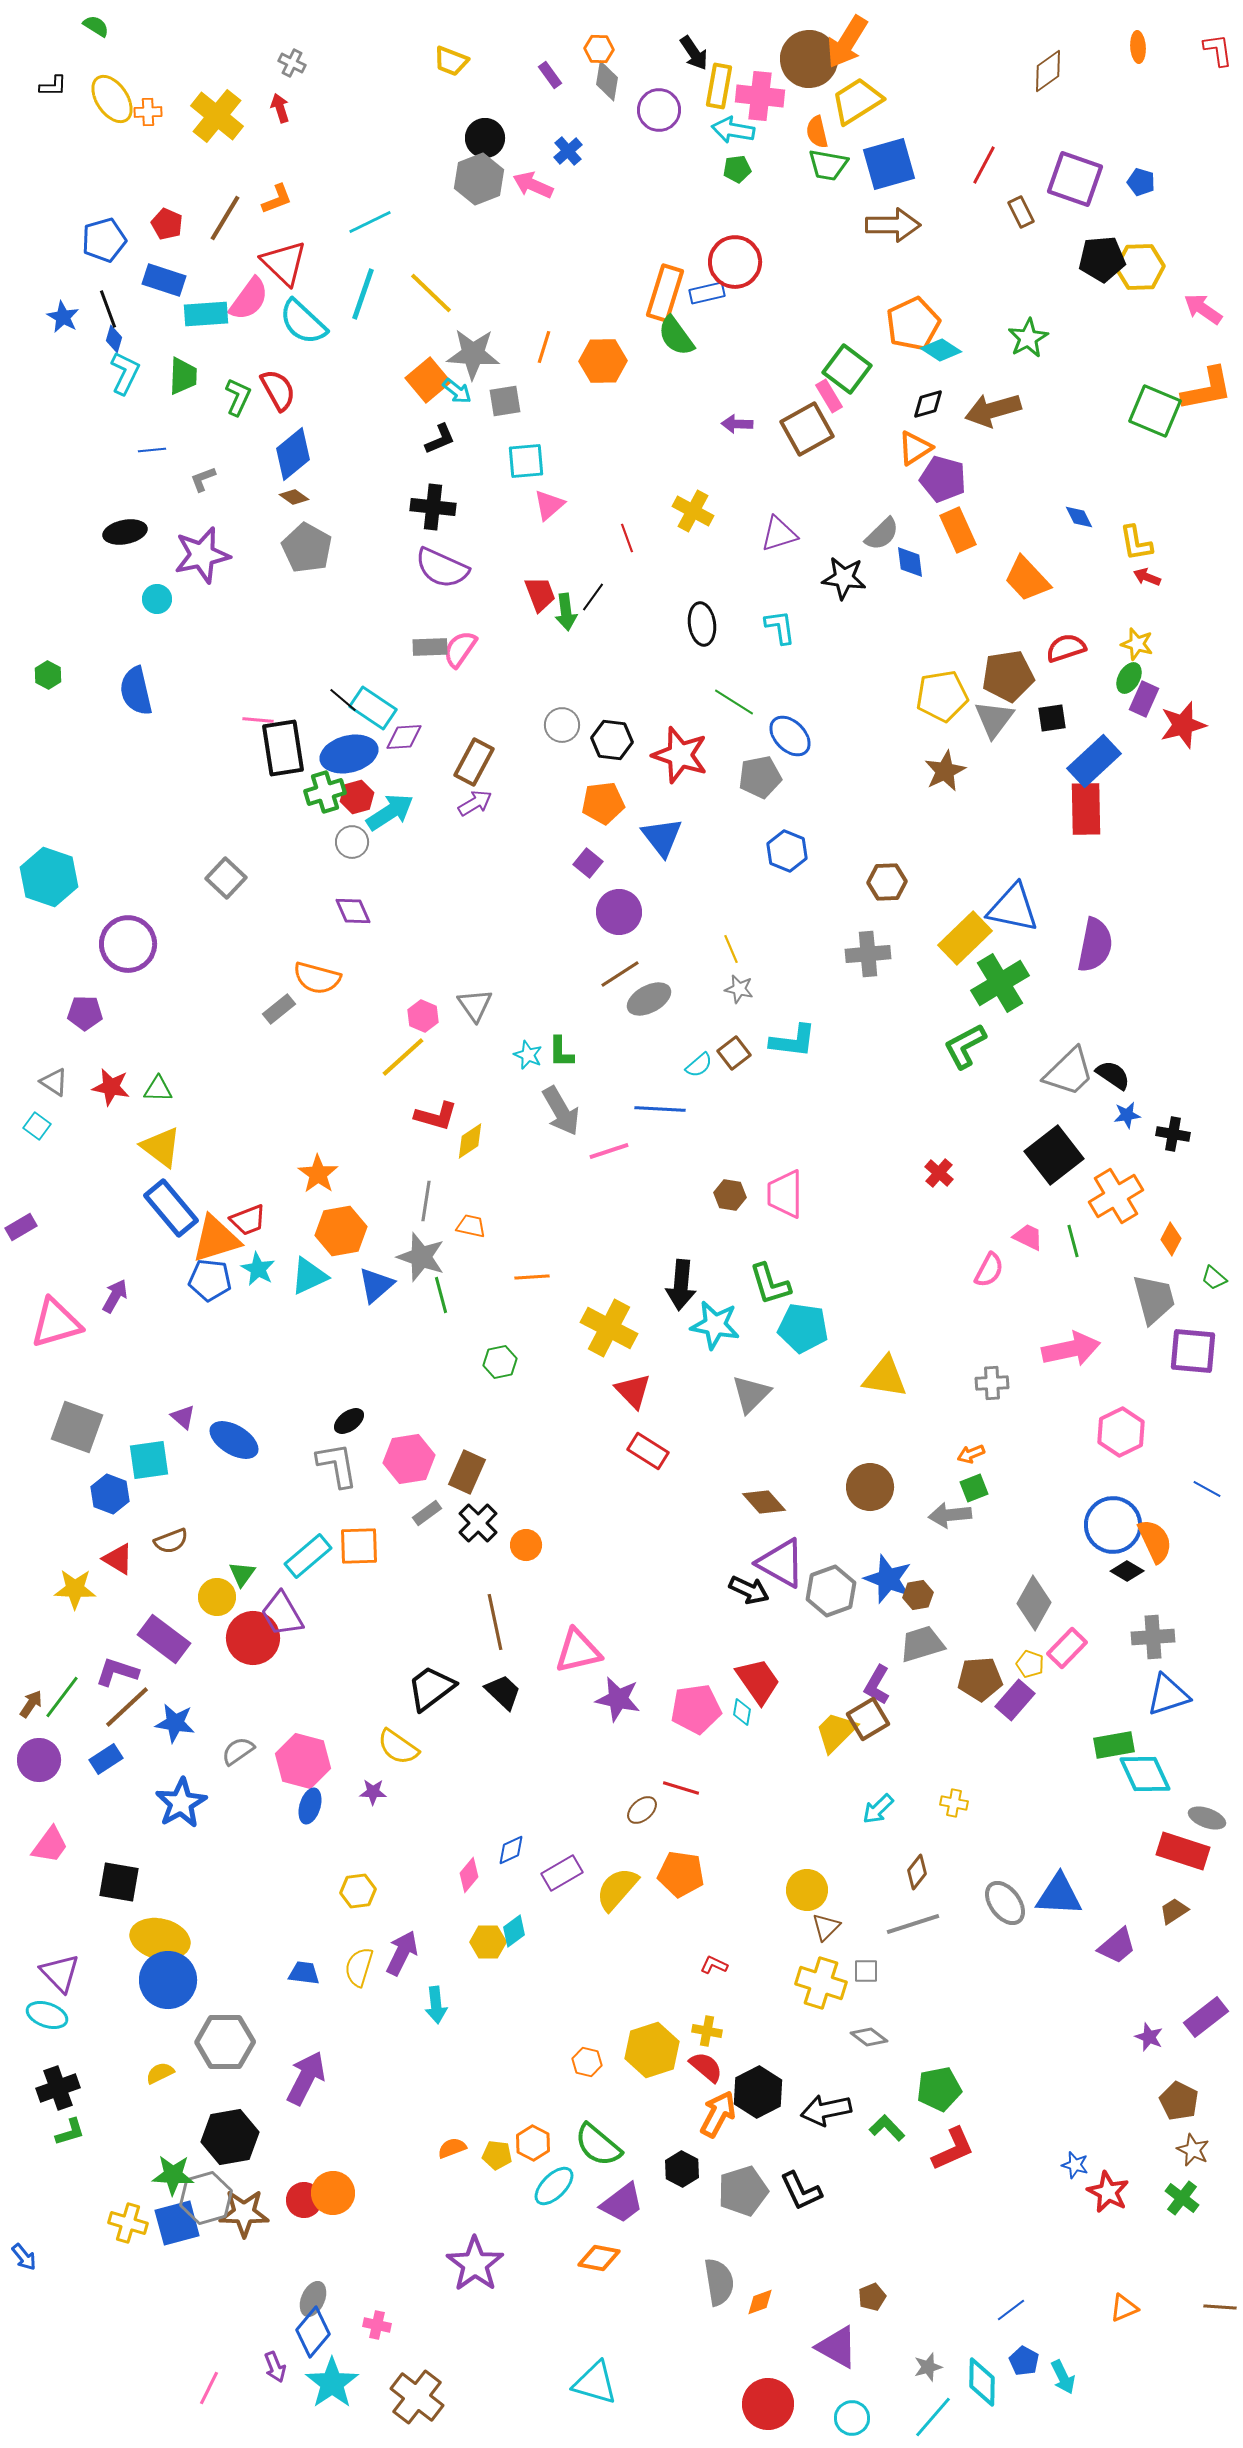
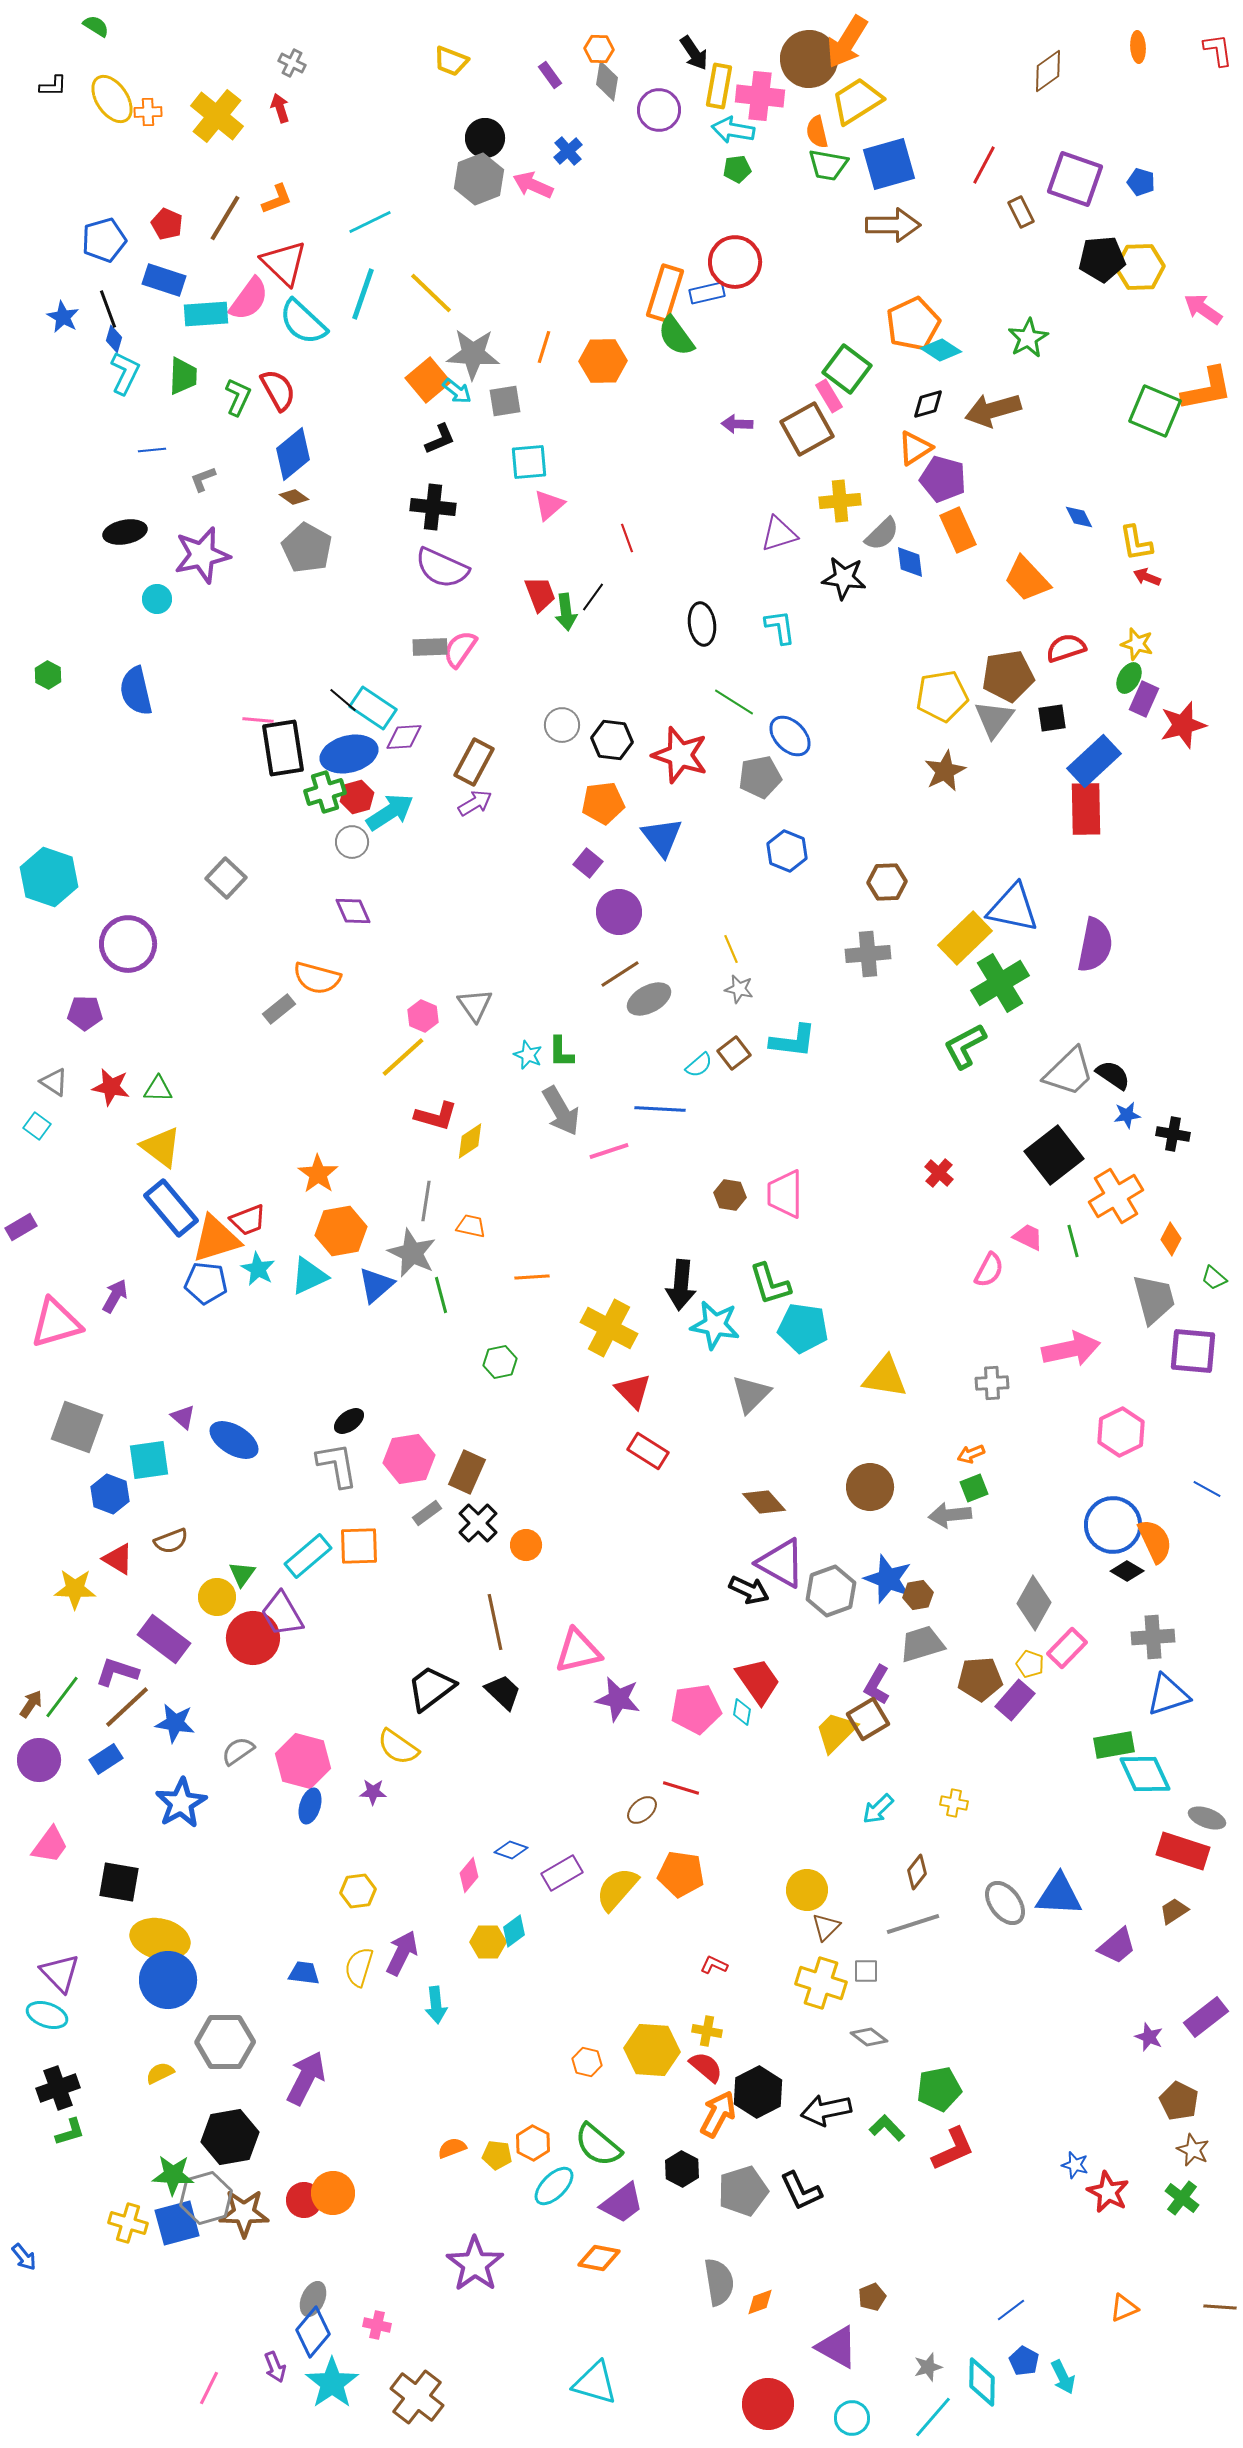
cyan square at (526, 461): moved 3 px right, 1 px down
yellow cross at (693, 511): moved 147 px right, 10 px up; rotated 33 degrees counterclockwise
gray star at (421, 1257): moved 9 px left, 4 px up; rotated 6 degrees clockwise
blue pentagon at (210, 1280): moved 4 px left, 3 px down
blue diamond at (511, 1850): rotated 44 degrees clockwise
yellow hexagon at (652, 2050): rotated 22 degrees clockwise
